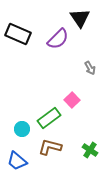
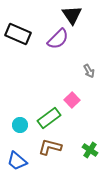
black triangle: moved 8 px left, 3 px up
gray arrow: moved 1 px left, 3 px down
cyan circle: moved 2 px left, 4 px up
